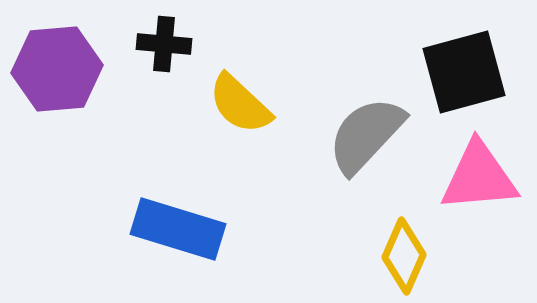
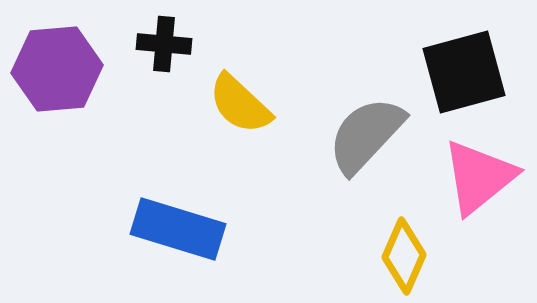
pink triangle: rotated 34 degrees counterclockwise
